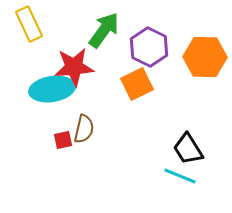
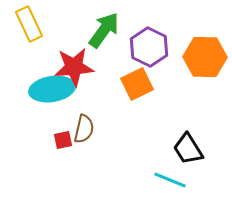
cyan line: moved 10 px left, 4 px down
